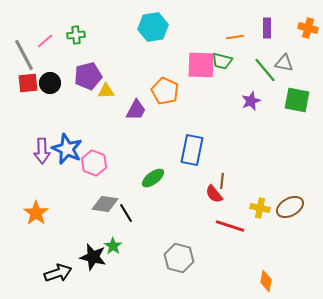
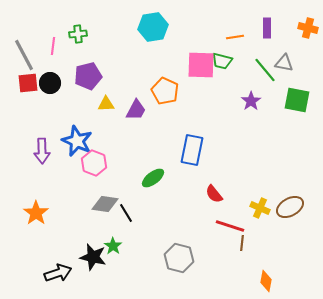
green cross: moved 2 px right, 1 px up
pink line: moved 8 px right, 5 px down; rotated 42 degrees counterclockwise
yellow triangle: moved 13 px down
purple star: rotated 12 degrees counterclockwise
blue star: moved 10 px right, 8 px up
brown line: moved 20 px right, 62 px down
yellow cross: rotated 12 degrees clockwise
